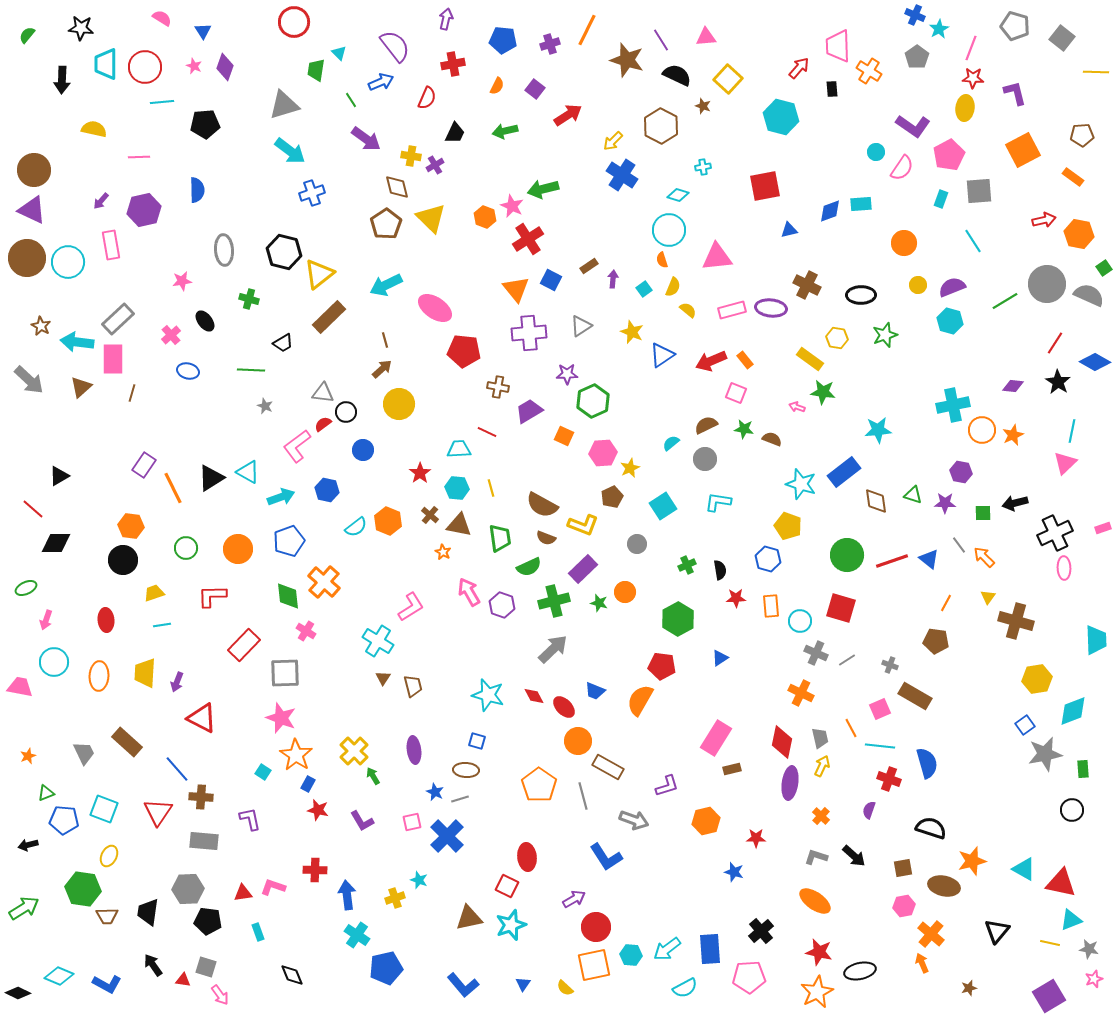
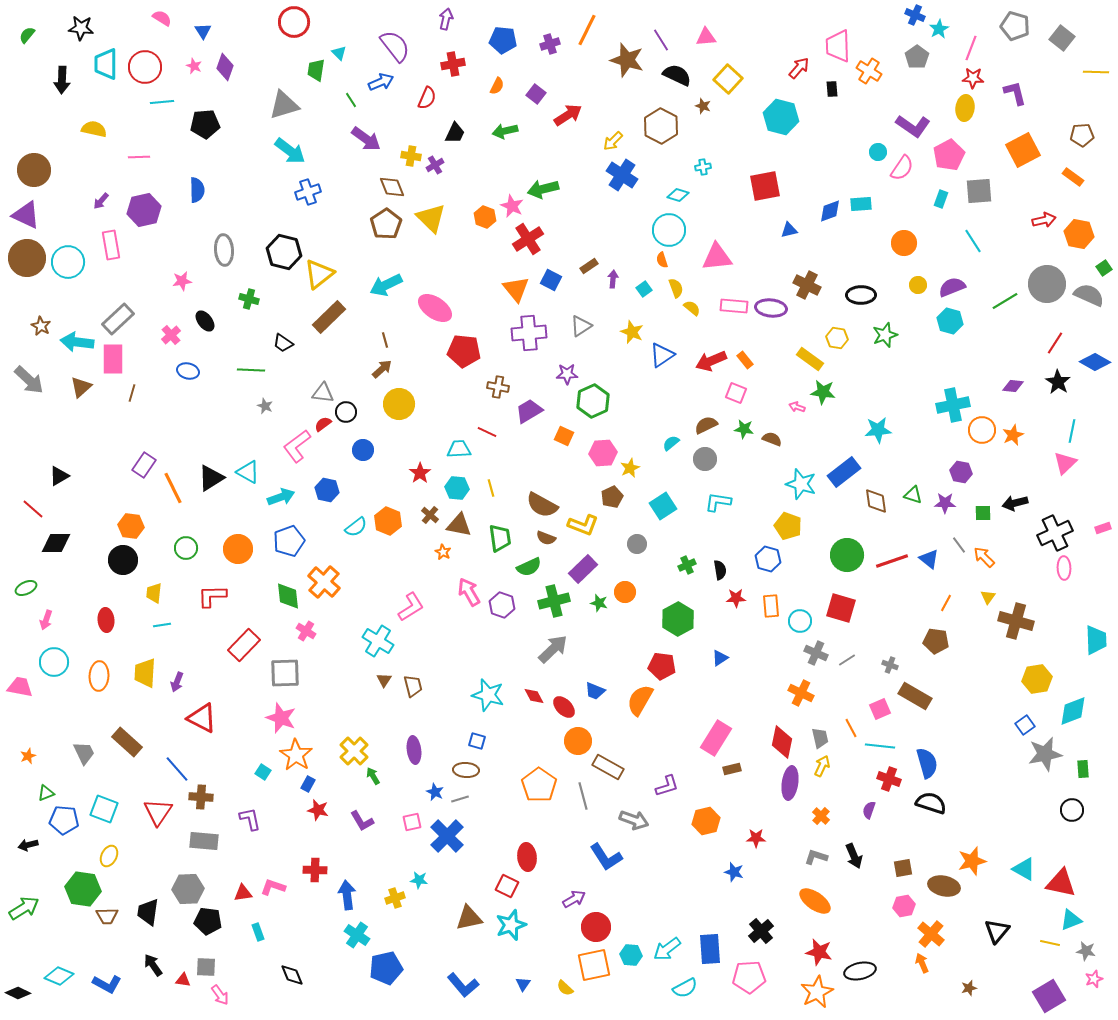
purple square at (535, 89): moved 1 px right, 5 px down
cyan circle at (876, 152): moved 2 px right
brown diamond at (397, 187): moved 5 px left; rotated 8 degrees counterclockwise
blue cross at (312, 193): moved 4 px left, 1 px up
purple triangle at (32, 210): moved 6 px left, 5 px down
yellow semicircle at (673, 287): moved 3 px right, 1 px down; rotated 42 degrees counterclockwise
yellow semicircle at (688, 310): moved 4 px right, 2 px up
pink rectangle at (732, 310): moved 2 px right, 4 px up; rotated 20 degrees clockwise
black trapezoid at (283, 343): rotated 65 degrees clockwise
yellow trapezoid at (154, 593): rotated 65 degrees counterclockwise
brown triangle at (383, 678): moved 1 px right, 2 px down
black semicircle at (931, 828): moved 25 px up
black arrow at (854, 856): rotated 25 degrees clockwise
cyan star at (419, 880): rotated 12 degrees counterclockwise
gray star at (1089, 949): moved 3 px left, 2 px down
gray square at (206, 967): rotated 15 degrees counterclockwise
